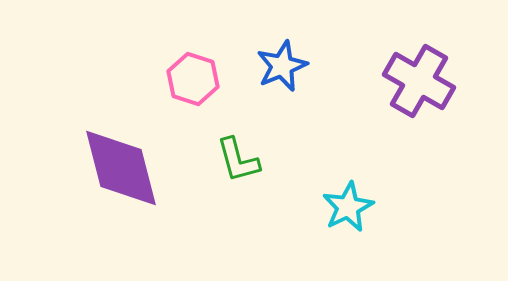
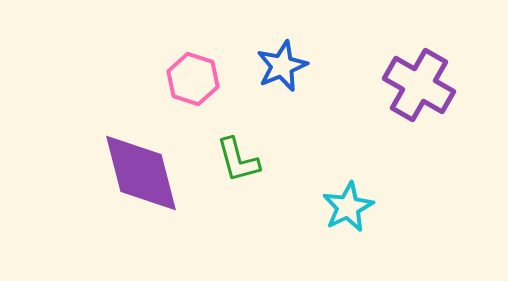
purple cross: moved 4 px down
purple diamond: moved 20 px right, 5 px down
